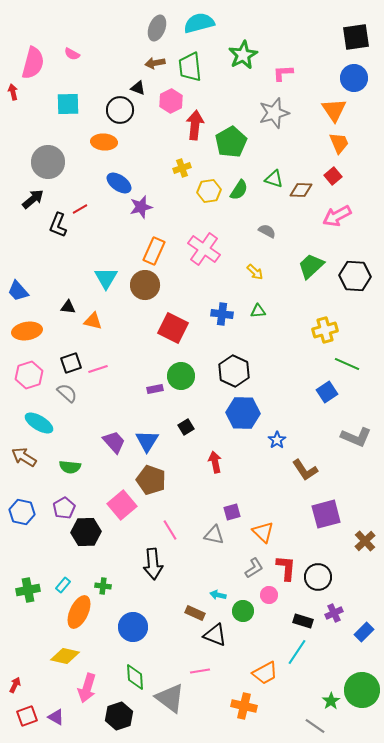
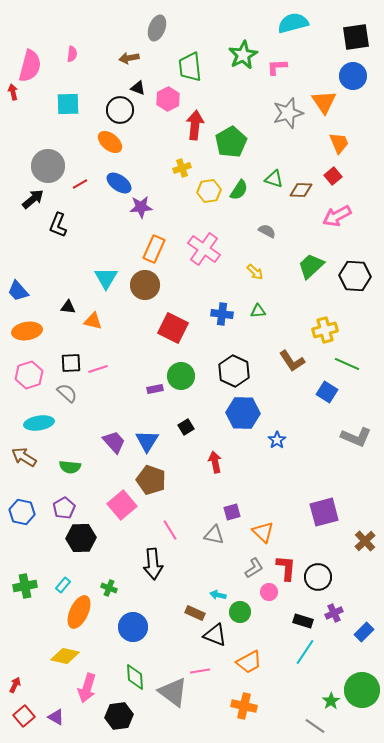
cyan semicircle at (199, 23): moved 94 px right
pink semicircle at (72, 54): rotated 112 degrees counterclockwise
pink semicircle at (33, 63): moved 3 px left, 3 px down
brown arrow at (155, 63): moved 26 px left, 5 px up
pink L-shape at (283, 73): moved 6 px left, 6 px up
blue circle at (354, 78): moved 1 px left, 2 px up
pink hexagon at (171, 101): moved 3 px left, 2 px up
orange triangle at (334, 110): moved 10 px left, 8 px up
gray star at (274, 113): moved 14 px right
orange ellipse at (104, 142): moved 6 px right; rotated 35 degrees clockwise
gray circle at (48, 162): moved 4 px down
purple star at (141, 207): rotated 10 degrees clockwise
red line at (80, 209): moved 25 px up
orange rectangle at (154, 251): moved 2 px up
black square at (71, 363): rotated 15 degrees clockwise
blue square at (327, 392): rotated 25 degrees counterclockwise
cyan ellipse at (39, 423): rotated 40 degrees counterclockwise
brown L-shape at (305, 470): moved 13 px left, 109 px up
purple square at (326, 514): moved 2 px left, 2 px up
black hexagon at (86, 532): moved 5 px left, 6 px down
green cross at (103, 586): moved 6 px right, 2 px down; rotated 14 degrees clockwise
green cross at (28, 590): moved 3 px left, 4 px up
pink circle at (269, 595): moved 3 px up
green circle at (243, 611): moved 3 px left, 1 px down
cyan line at (297, 652): moved 8 px right
orange trapezoid at (265, 673): moved 16 px left, 11 px up
gray triangle at (170, 698): moved 3 px right, 6 px up
red square at (27, 716): moved 3 px left; rotated 20 degrees counterclockwise
black hexagon at (119, 716): rotated 12 degrees clockwise
